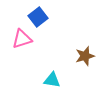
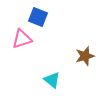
blue square: rotated 30 degrees counterclockwise
cyan triangle: rotated 30 degrees clockwise
